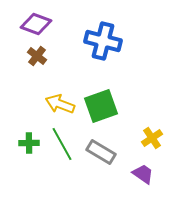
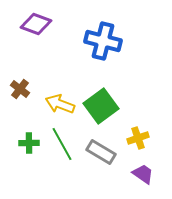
brown cross: moved 17 px left, 33 px down
green square: rotated 16 degrees counterclockwise
yellow cross: moved 14 px left; rotated 15 degrees clockwise
